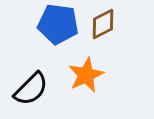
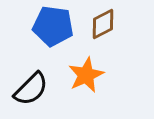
blue pentagon: moved 5 px left, 2 px down
